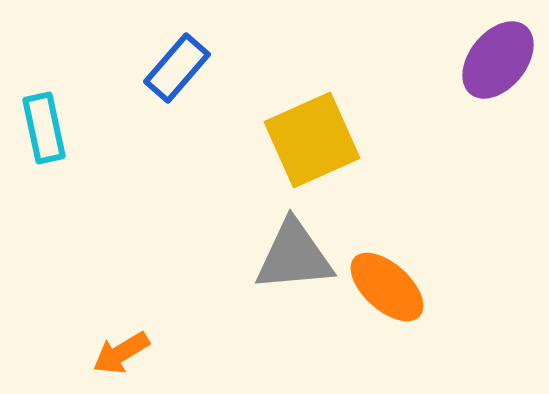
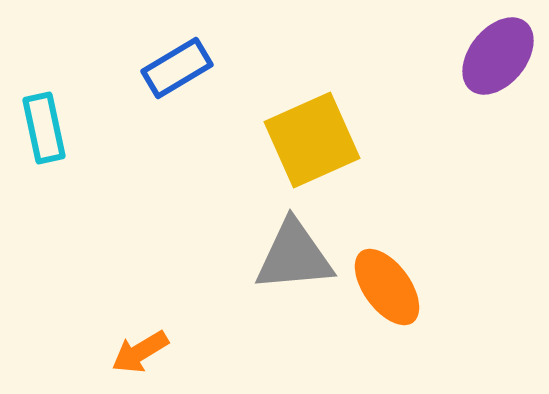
purple ellipse: moved 4 px up
blue rectangle: rotated 18 degrees clockwise
orange ellipse: rotated 12 degrees clockwise
orange arrow: moved 19 px right, 1 px up
